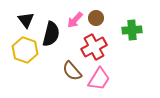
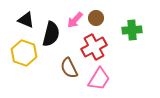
black triangle: rotated 30 degrees counterclockwise
yellow hexagon: moved 1 px left, 3 px down
brown semicircle: moved 3 px left, 3 px up; rotated 15 degrees clockwise
